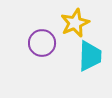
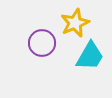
cyan trapezoid: rotated 28 degrees clockwise
